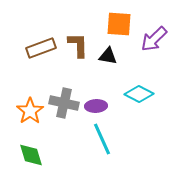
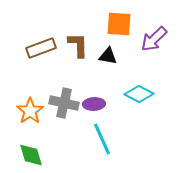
purple ellipse: moved 2 px left, 2 px up
